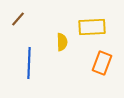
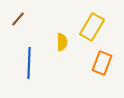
yellow rectangle: rotated 56 degrees counterclockwise
